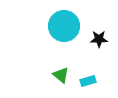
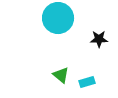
cyan circle: moved 6 px left, 8 px up
cyan rectangle: moved 1 px left, 1 px down
